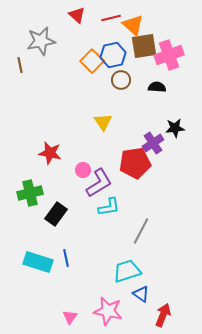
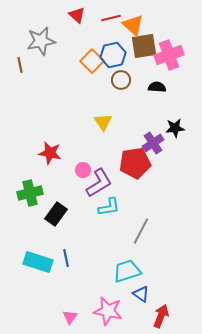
red arrow: moved 2 px left, 1 px down
